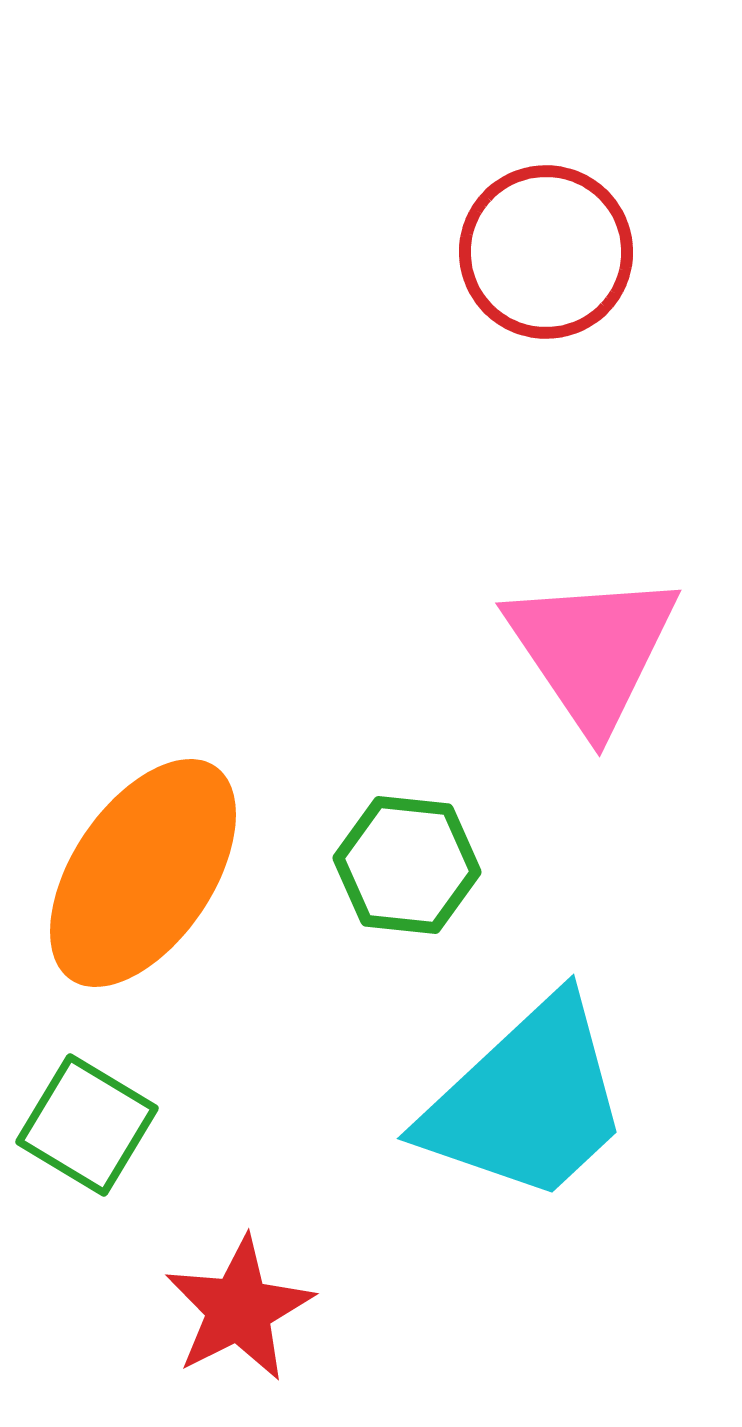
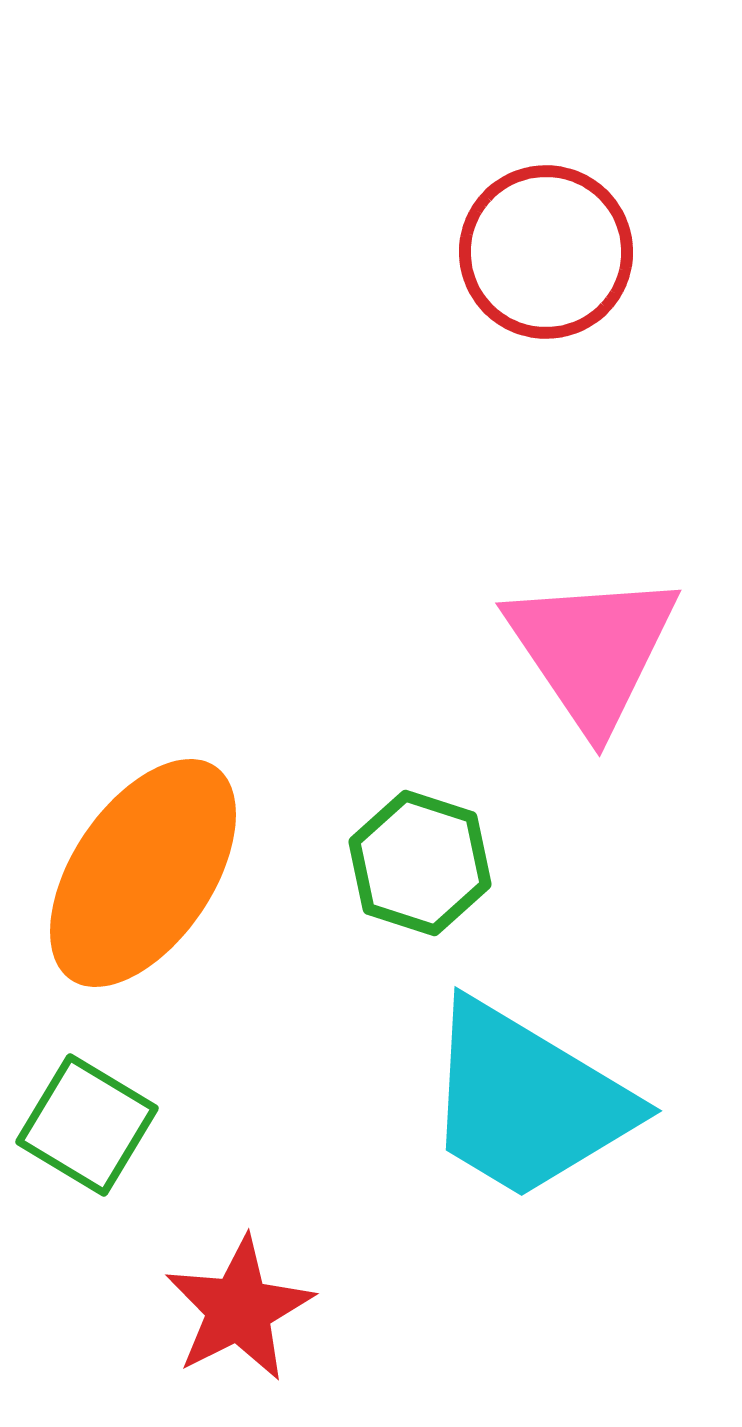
green hexagon: moved 13 px right, 2 px up; rotated 12 degrees clockwise
cyan trapezoid: rotated 74 degrees clockwise
